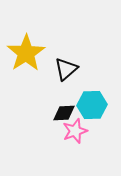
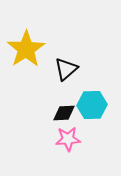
yellow star: moved 4 px up
pink star: moved 7 px left, 8 px down; rotated 15 degrees clockwise
